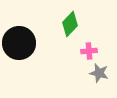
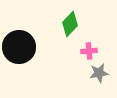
black circle: moved 4 px down
gray star: rotated 24 degrees counterclockwise
